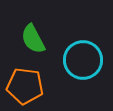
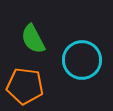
cyan circle: moved 1 px left
